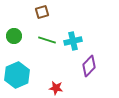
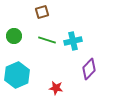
purple diamond: moved 3 px down
